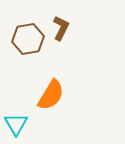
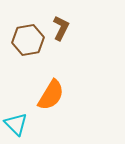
brown hexagon: moved 1 px down
cyan triangle: rotated 15 degrees counterclockwise
